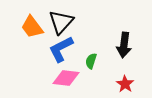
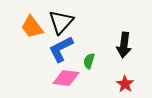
green semicircle: moved 2 px left
